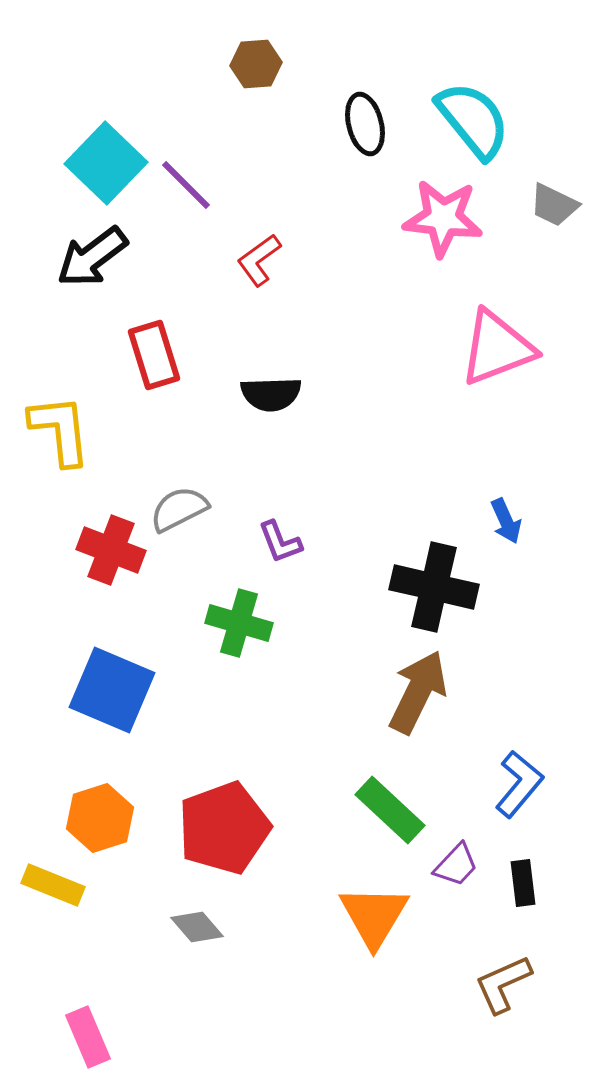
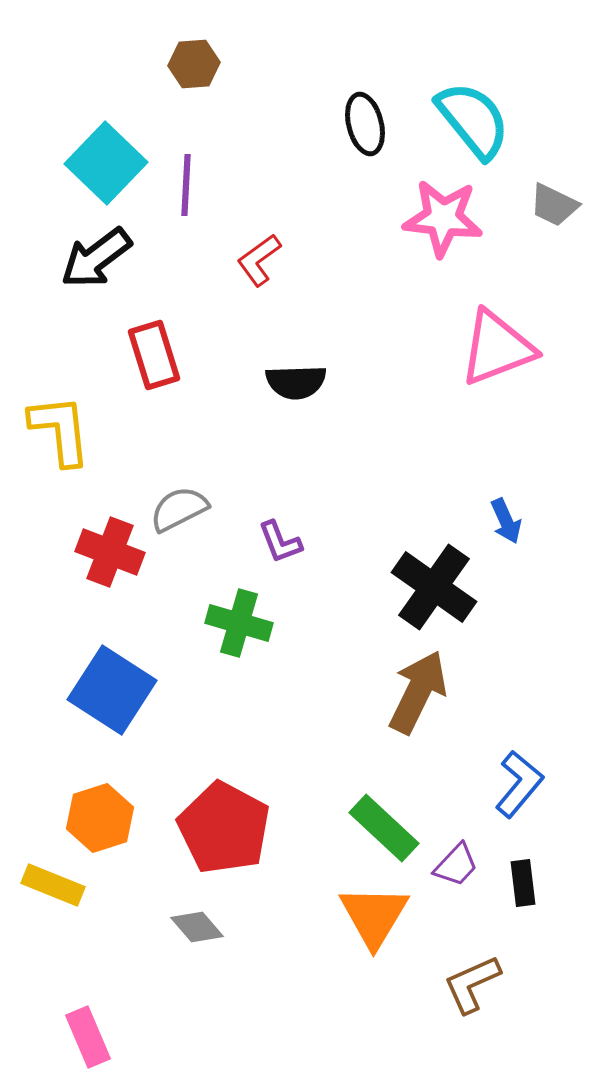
brown hexagon: moved 62 px left
purple line: rotated 48 degrees clockwise
black arrow: moved 4 px right, 1 px down
black semicircle: moved 25 px right, 12 px up
red cross: moved 1 px left, 2 px down
black cross: rotated 22 degrees clockwise
blue square: rotated 10 degrees clockwise
green rectangle: moved 6 px left, 18 px down
red pentagon: rotated 24 degrees counterclockwise
brown L-shape: moved 31 px left
